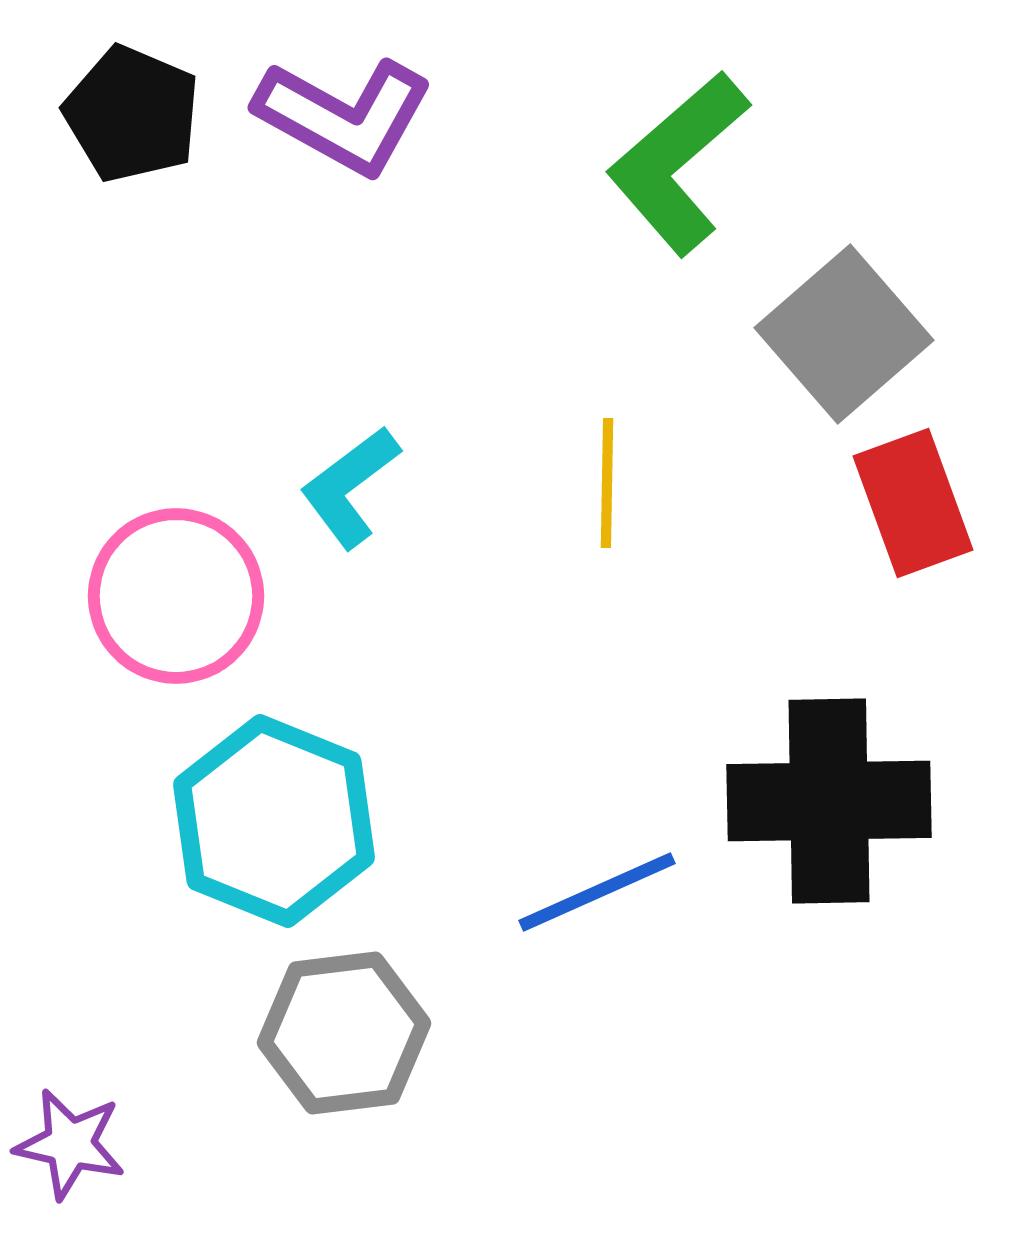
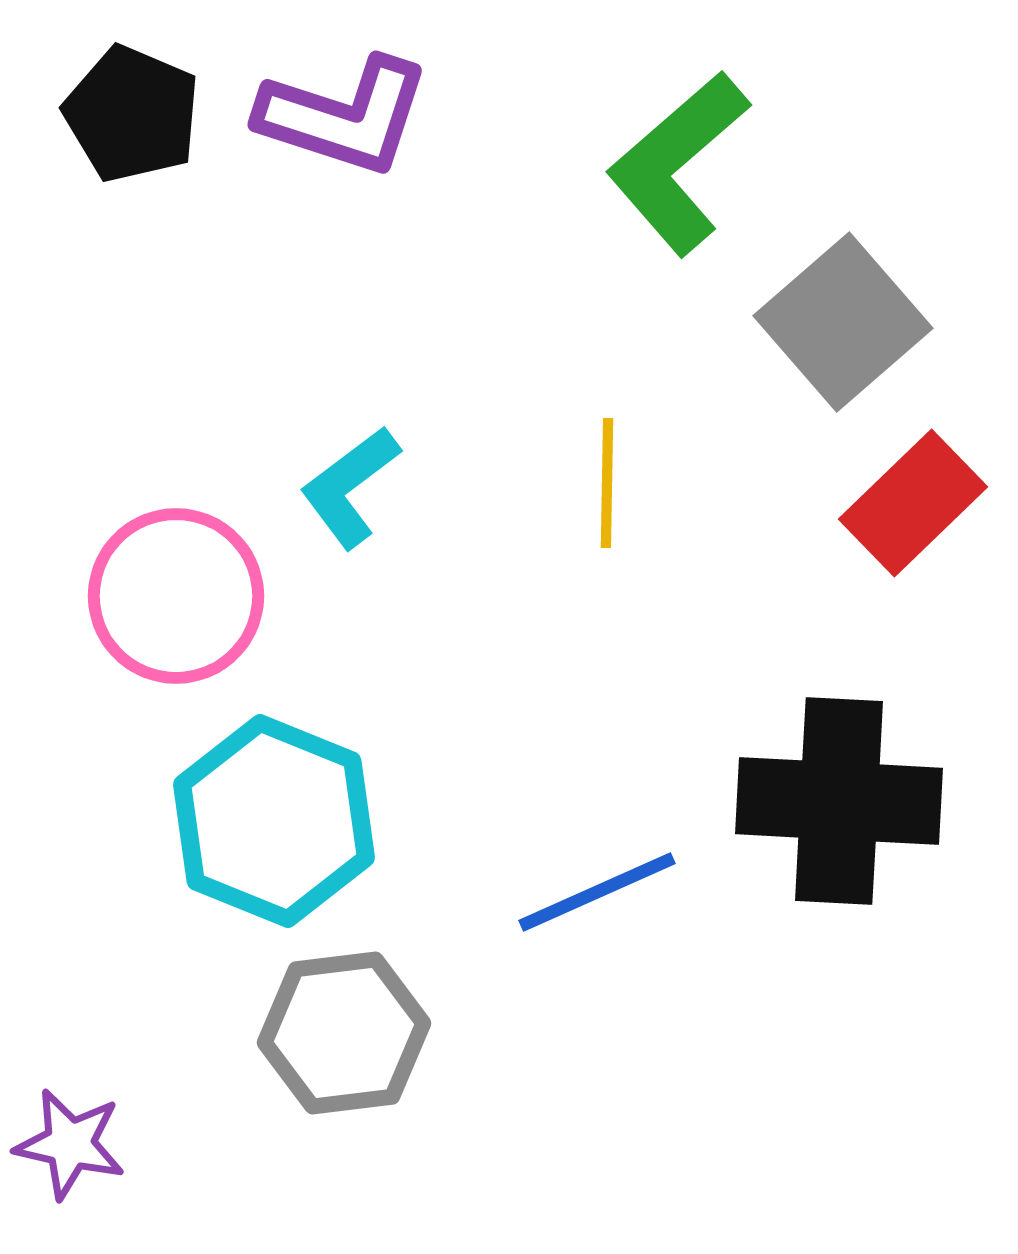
purple L-shape: rotated 11 degrees counterclockwise
gray square: moved 1 px left, 12 px up
red rectangle: rotated 66 degrees clockwise
black cross: moved 10 px right; rotated 4 degrees clockwise
